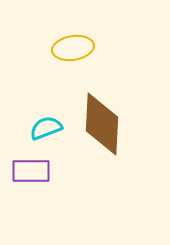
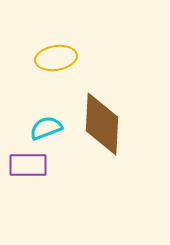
yellow ellipse: moved 17 px left, 10 px down
purple rectangle: moved 3 px left, 6 px up
